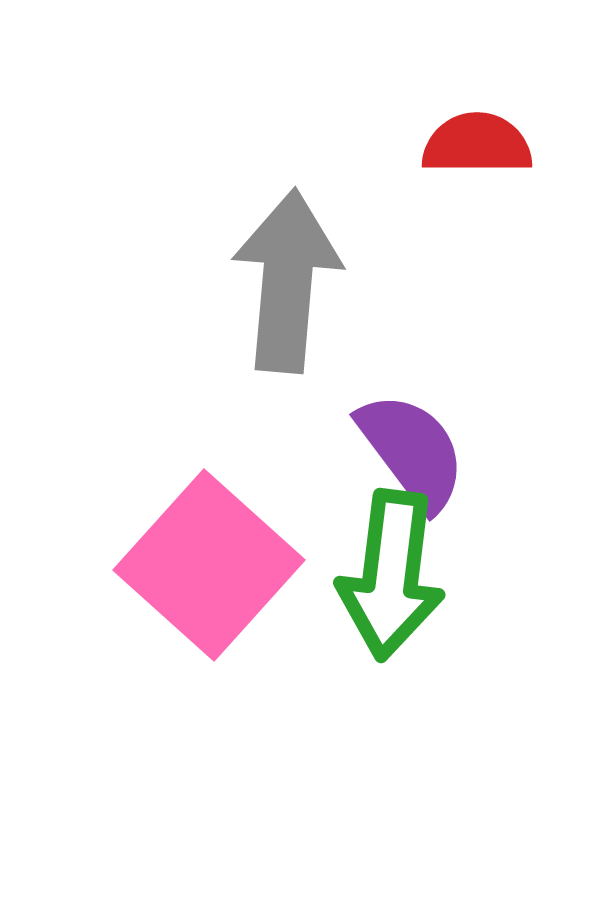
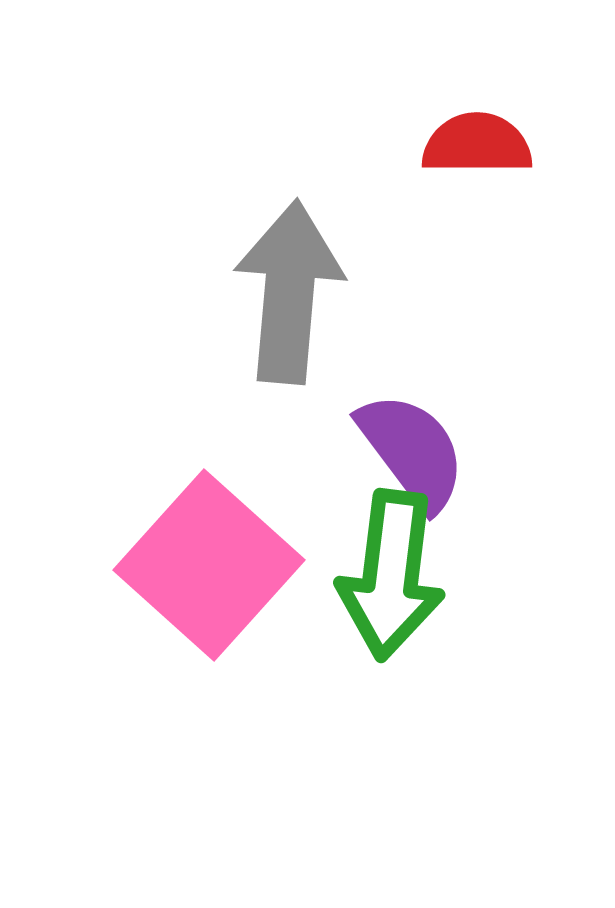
gray arrow: moved 2 px right, 11 px down
